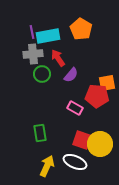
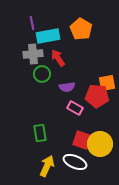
purple line: moved 9 px up
purple semicircle: moved 4 px left, 12 px down; rotated 42 degrees clockwise
